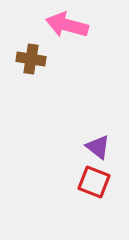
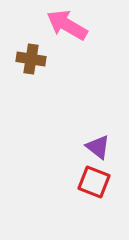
pink arrow: rotated 15 degrees clockwise
